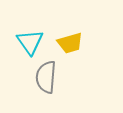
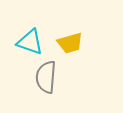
cyan triangle: rotated 36 degrees counterclockwise
